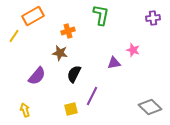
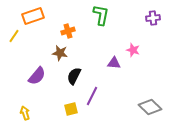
orange rectangle: rotated 10 degrees clockwise
purple triangle: rotated 16 degrees clockwise
black semicircle: moved 2 px down
yellow arrow: moved 3 px down
